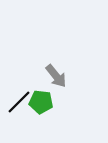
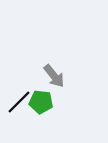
gray arrow: moved 2 px left
